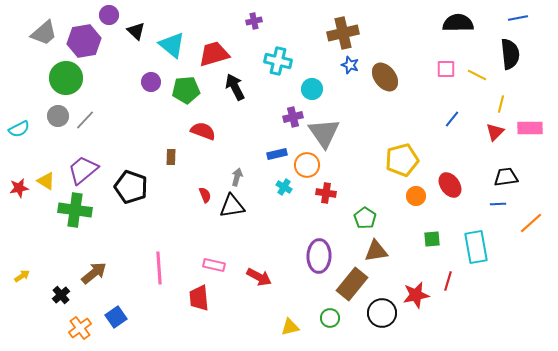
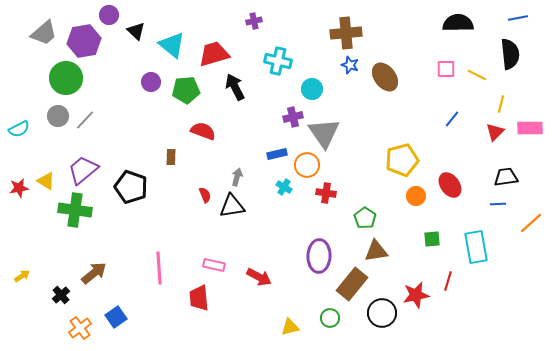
brown cross at (343, 33): moved 3 px right; rotated 8 degrees clockwise
